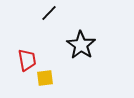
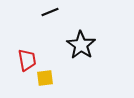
black line: moved 1 px right, 1 px up; rotated 24 degrees clockwise
